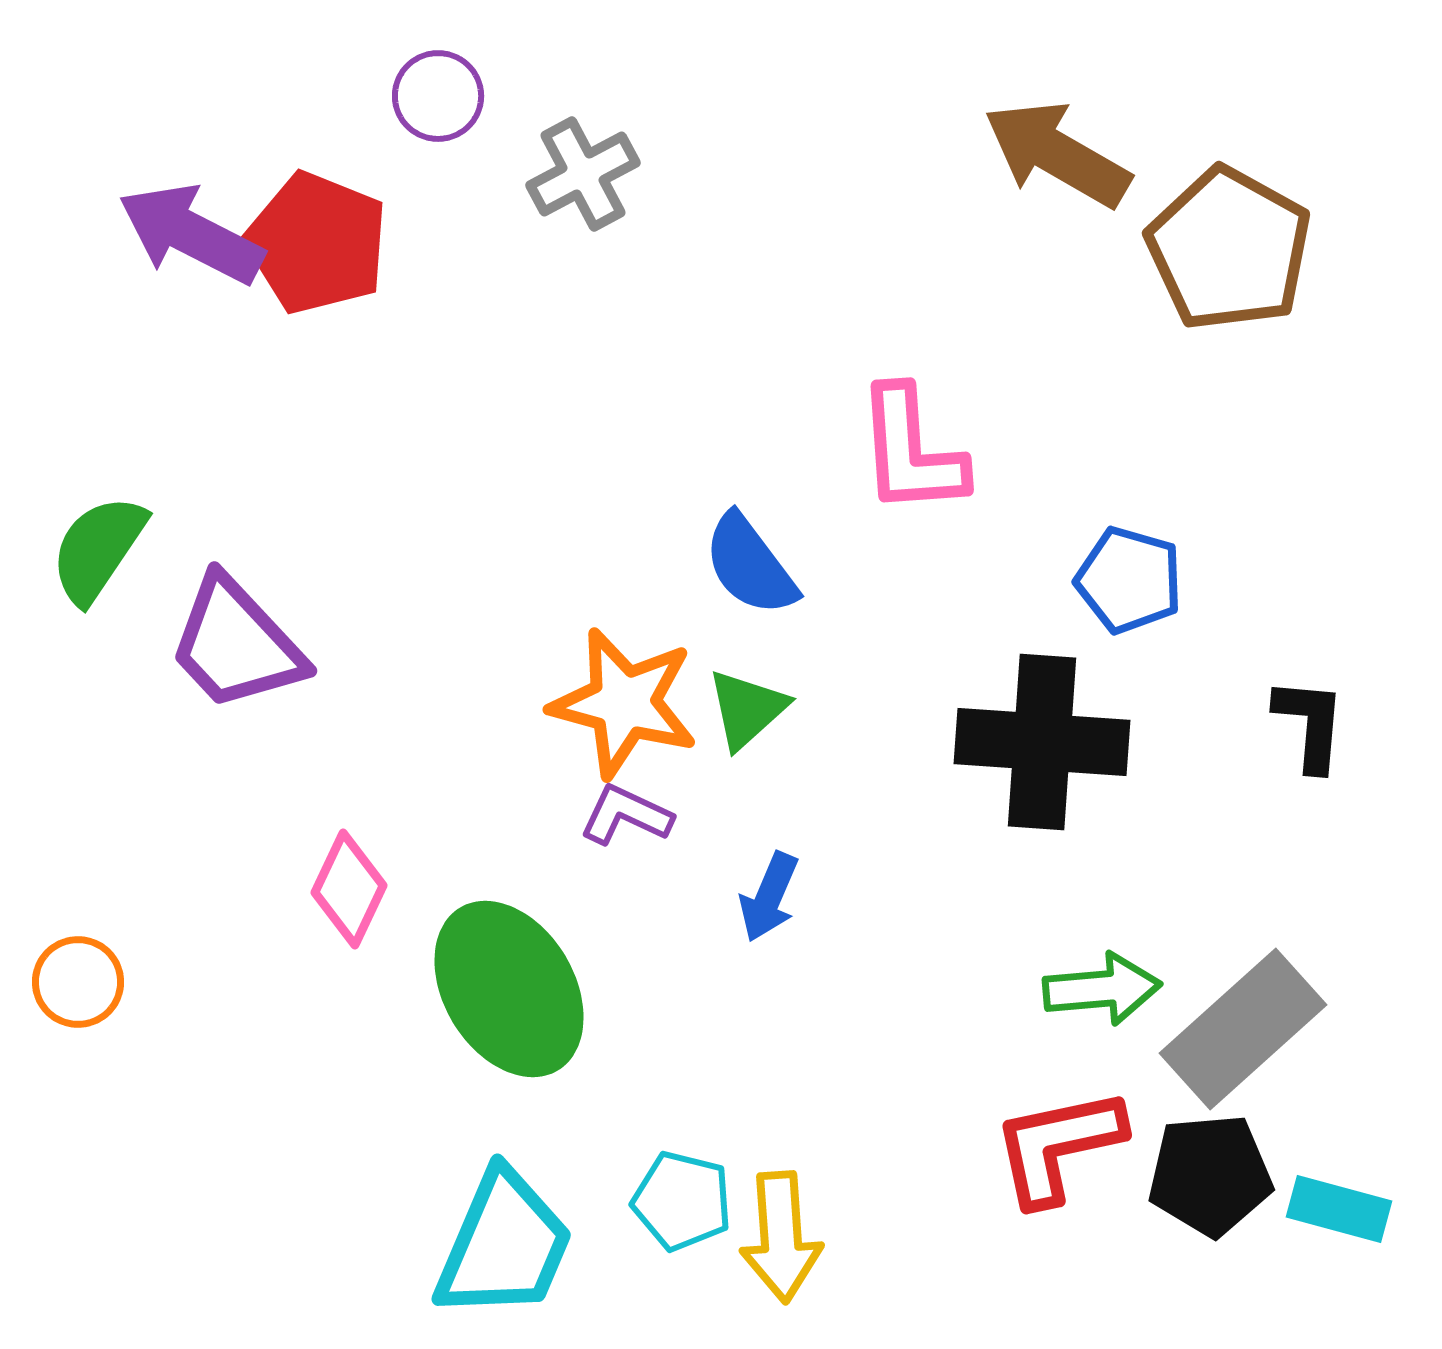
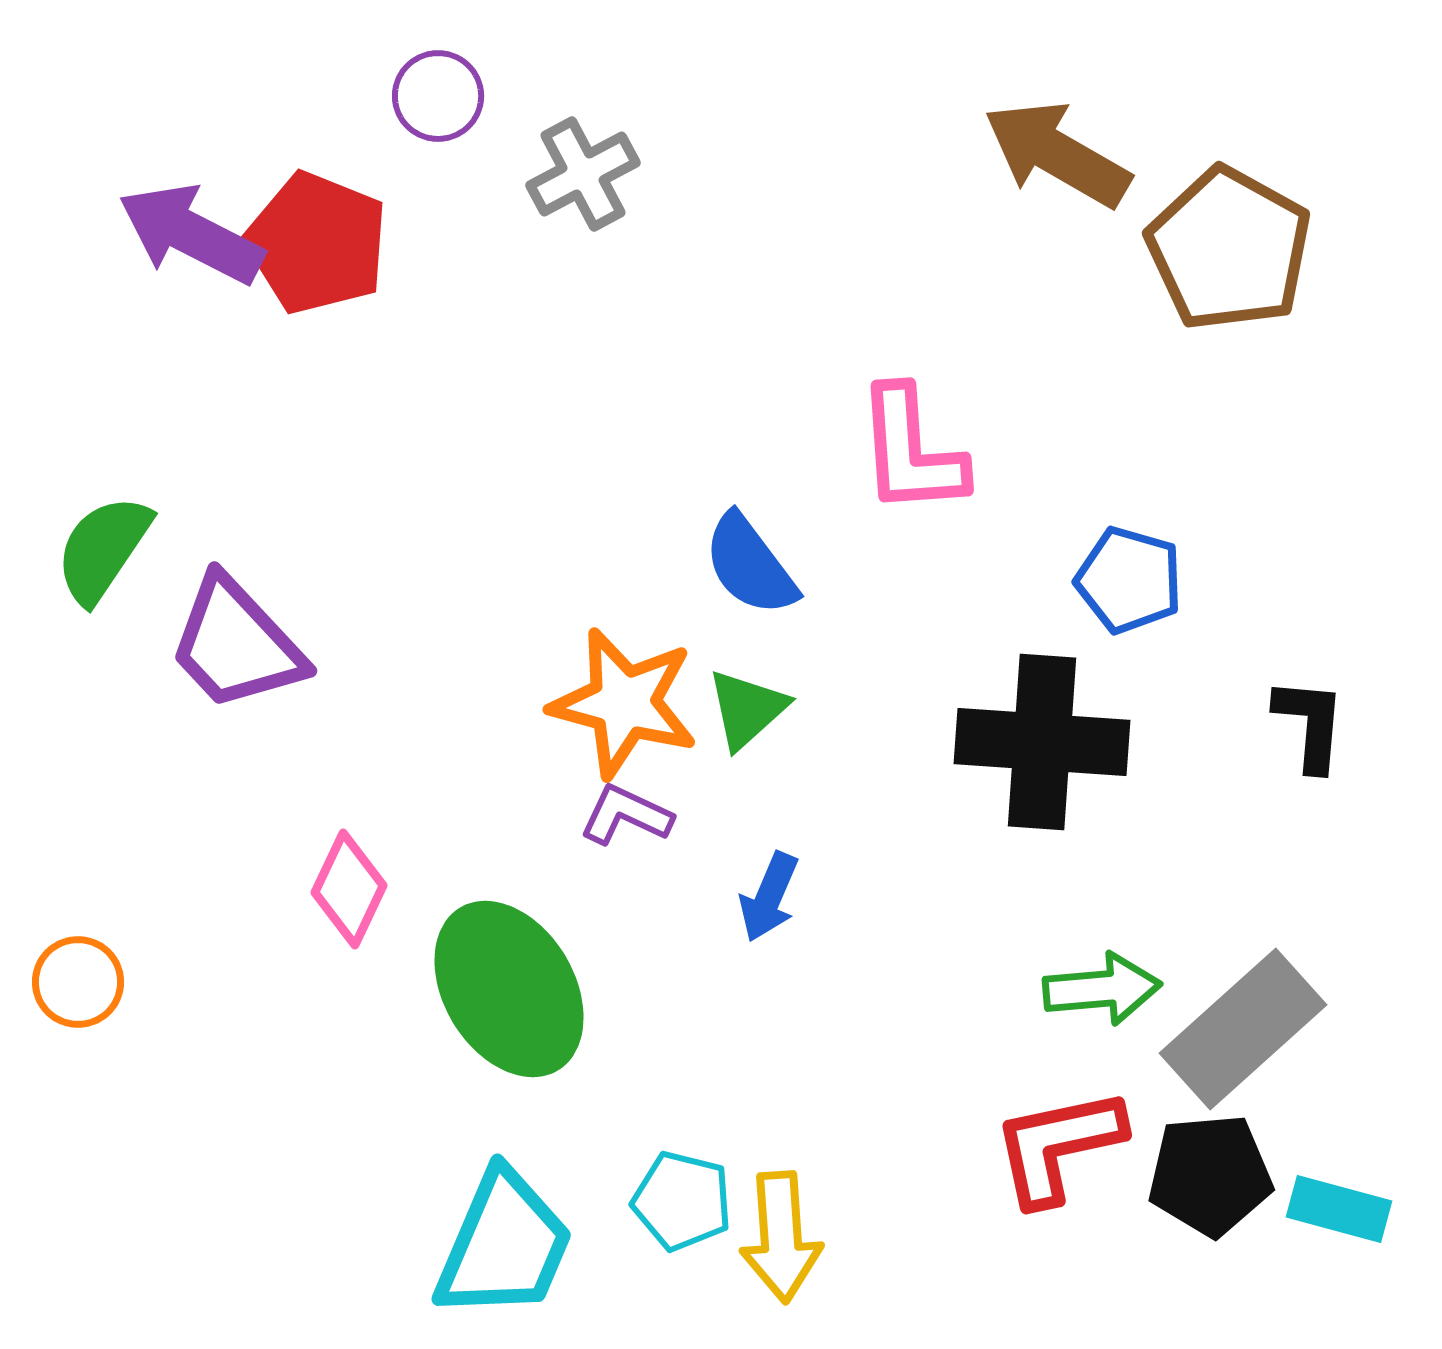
green semicircle: moved 5 px right
